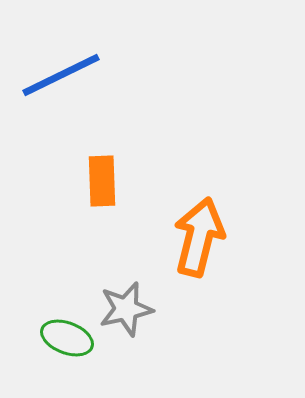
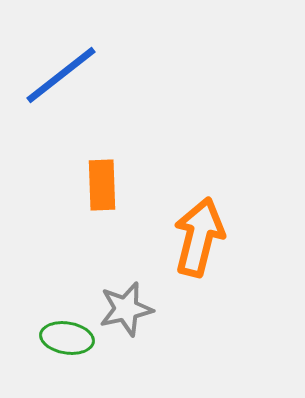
blue line: rotated 12 degrees counterclockwise
orange rectangle: moved 4 px down
green ellipse: rotated 12 degrees counterclockwise
